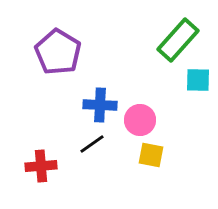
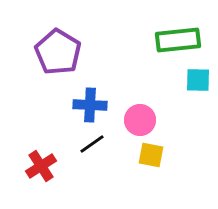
green rectangle: rotated 42 degrees clockwise
blue cross: moved 10 px left
red cross: rotated 28 degrees counterclockwise
